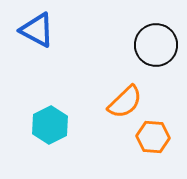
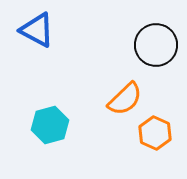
orange semicircle: moved 3 px up
cyan hexagon: rotated 12 degrees clockwise
orange hexagon: moved 2 px right, 4 px up; rotated 20 degrees clockwise
